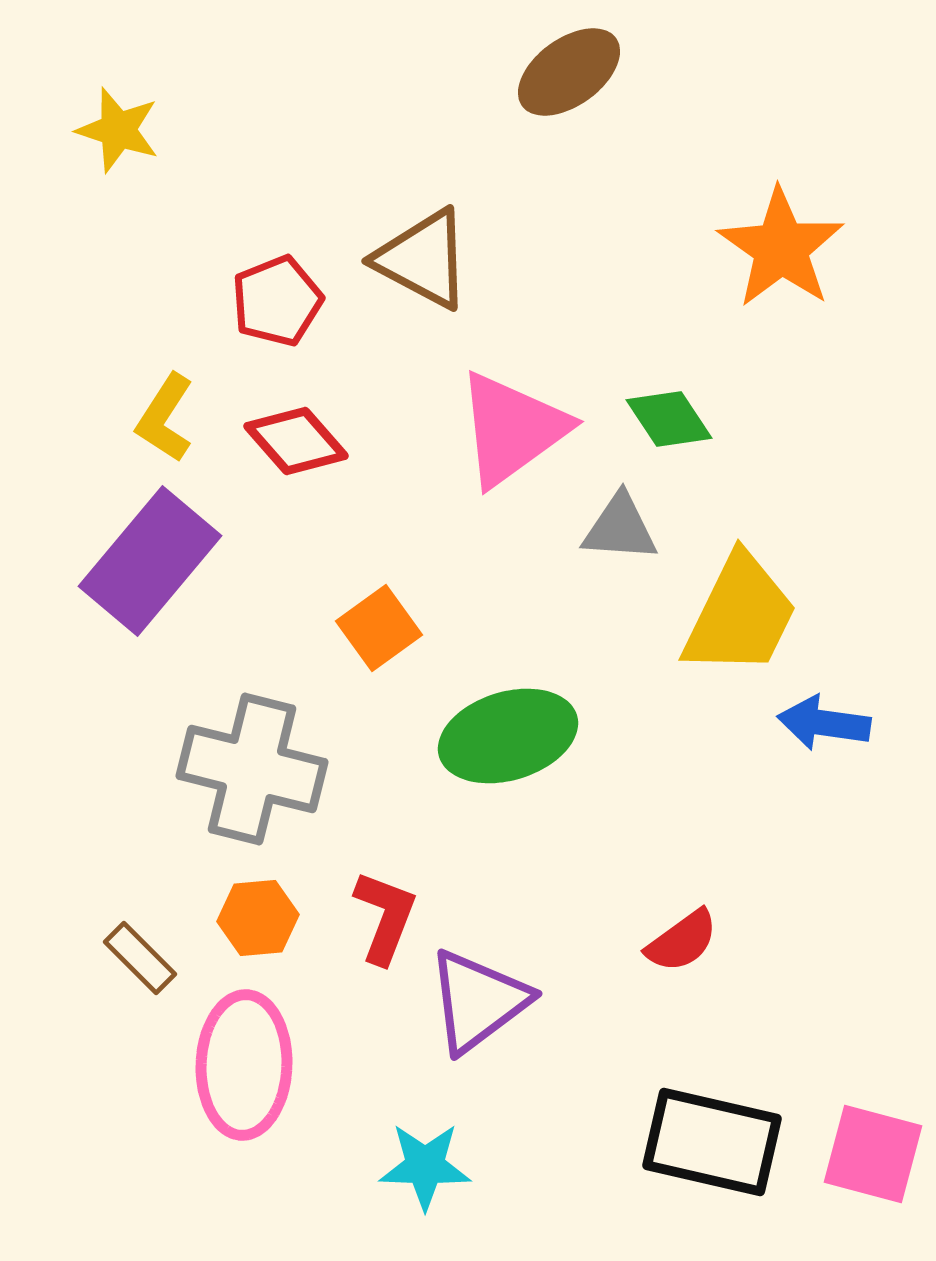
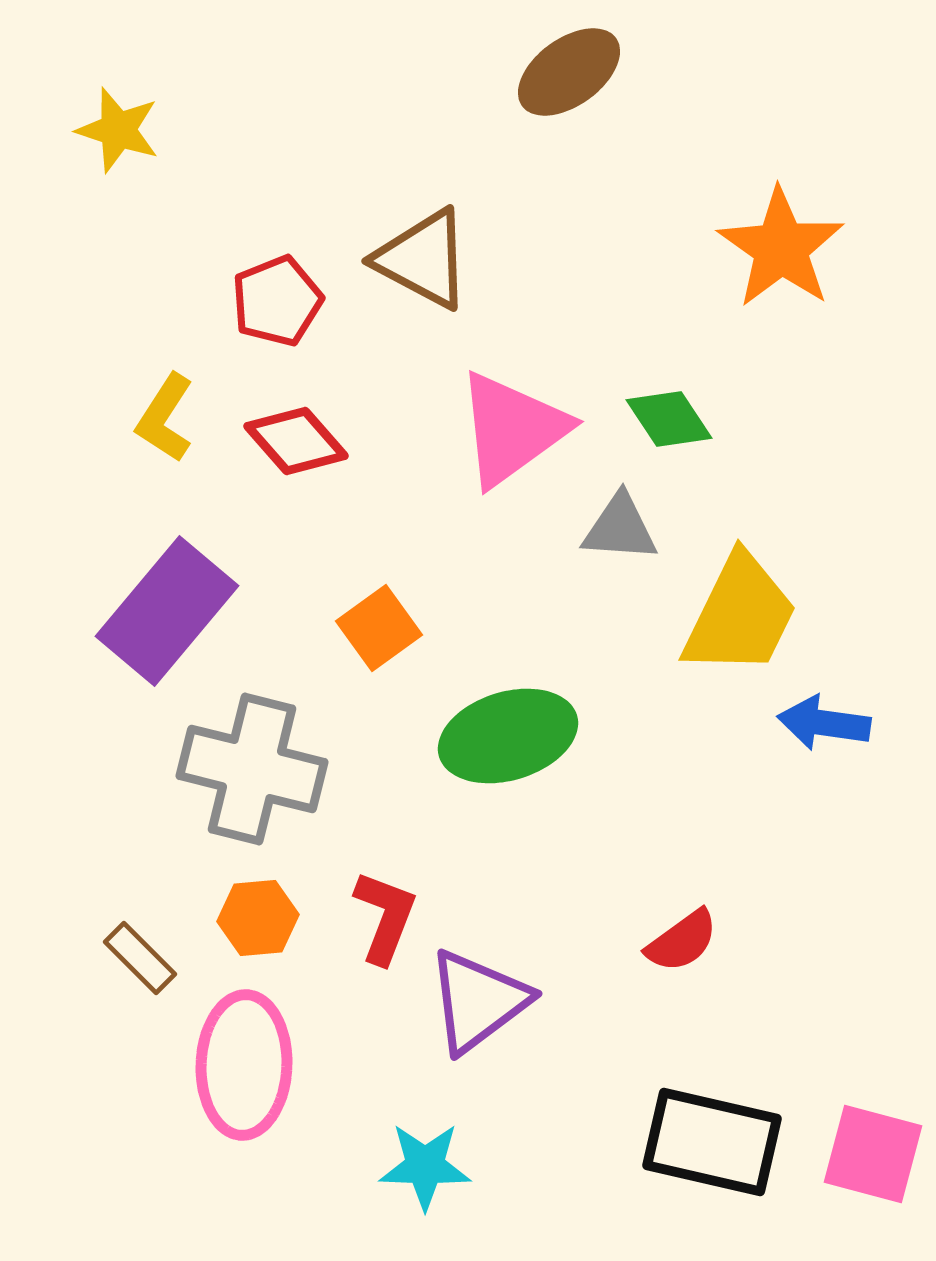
purple rectangle: moved 17 px right, 50 px down
